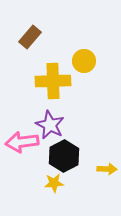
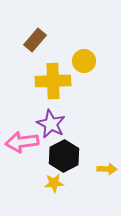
brown rectangle: moved 5 px right, 3 px down
purple star: moved 1 px right, 1 px up
